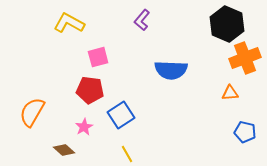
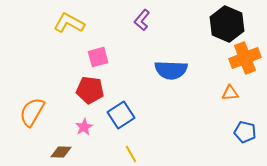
brown diamond: moved 3 px left, 2 px down; rotated 40 degrees counterclockwise
yellow line: moved 4 px right
